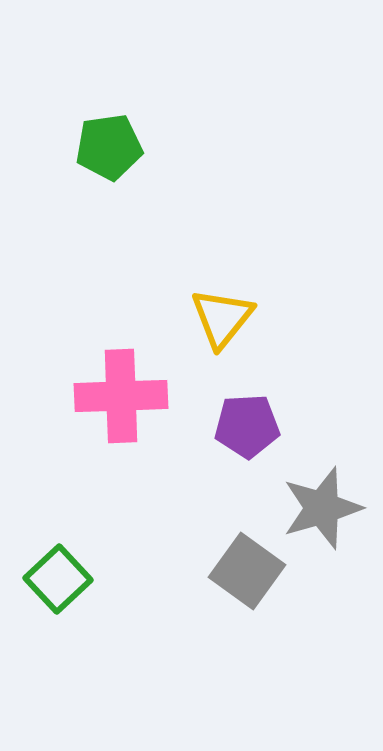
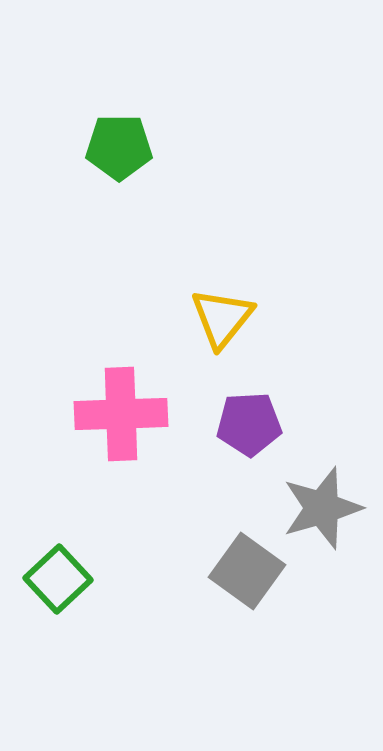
green pentagon: moved 10 px right; rotated 8 degrees clockwise
pink cross: moved 18 px down
purple pentagon: moved 2 px right, 2 px up
